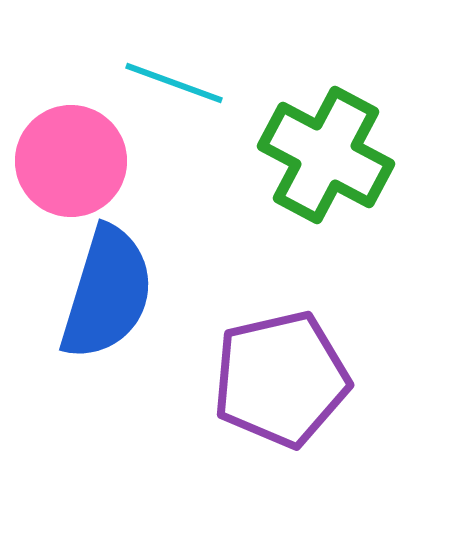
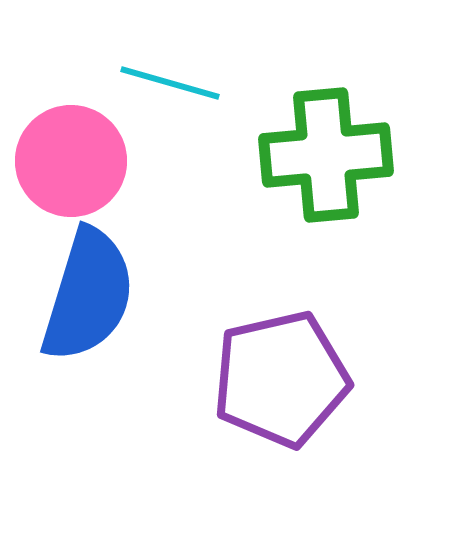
cyan line: moved 4 px left; rotated 4 degrees counterclockwise
green cross: rotated 33 degrees counterclockwise
blue semicircle: moved 19 px left, 2 px down
